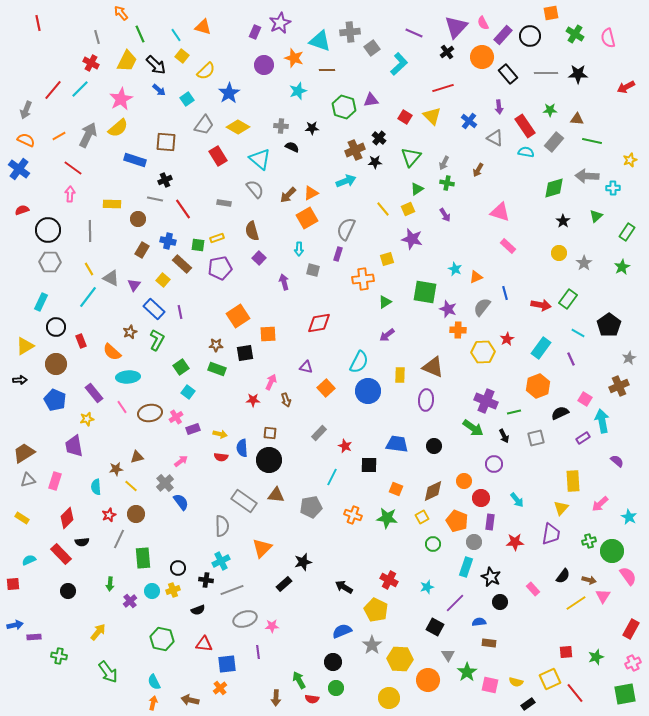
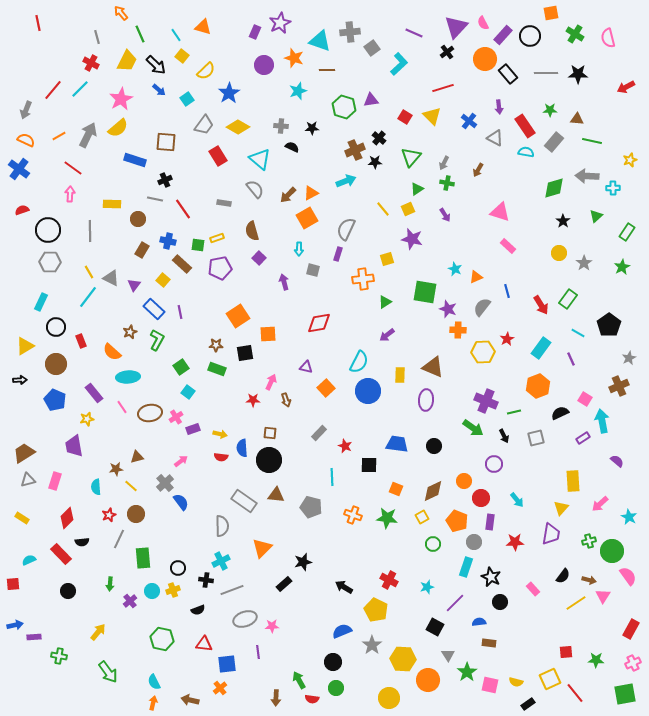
orange circle at (482, 57): moved 3 px right, 2 px down
yellow line at (89, 269): moved 3 px down
blue line at (505, 293): moved 2 px right, 2 px up
red arrow at (541, 305): rotated 48 degrees clockwise
cyan line at (332, 477): rotated 30 degrees counterclockwise
gray pentagon at (311, 507): rotated 25 degrees clockwise
green star at (596, 657): moved 3 px down; rotated 21 degrees clockwise
yellow hexagon at (400, 659): moved 3 px right
